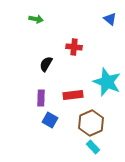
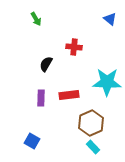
green arrow: rotated 48 degrees clockwise
cyan star: rotated 20 degrees counterclockwise
red rectangle: moved 4 px left
blue square: moved 18 px left, 21 px down
